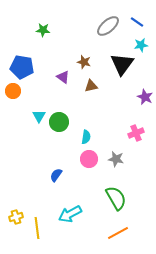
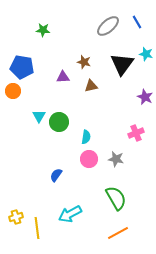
blue line: rotated 24 degrees clockwise
cyan star: moved 5 px right, 9 px down; rotated 24 degrees clockwise
purple triangle: rotated 40 degrees counterclockwise
